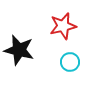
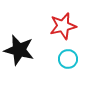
cyan circle: moved 2 px left, 3 px up
